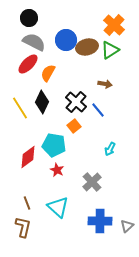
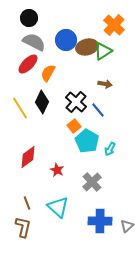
green triangle: moved 7 px left, 1 px down
cyan pentagon: moved 33 px right, 4 px up; rotated 20 degrees clockwise
